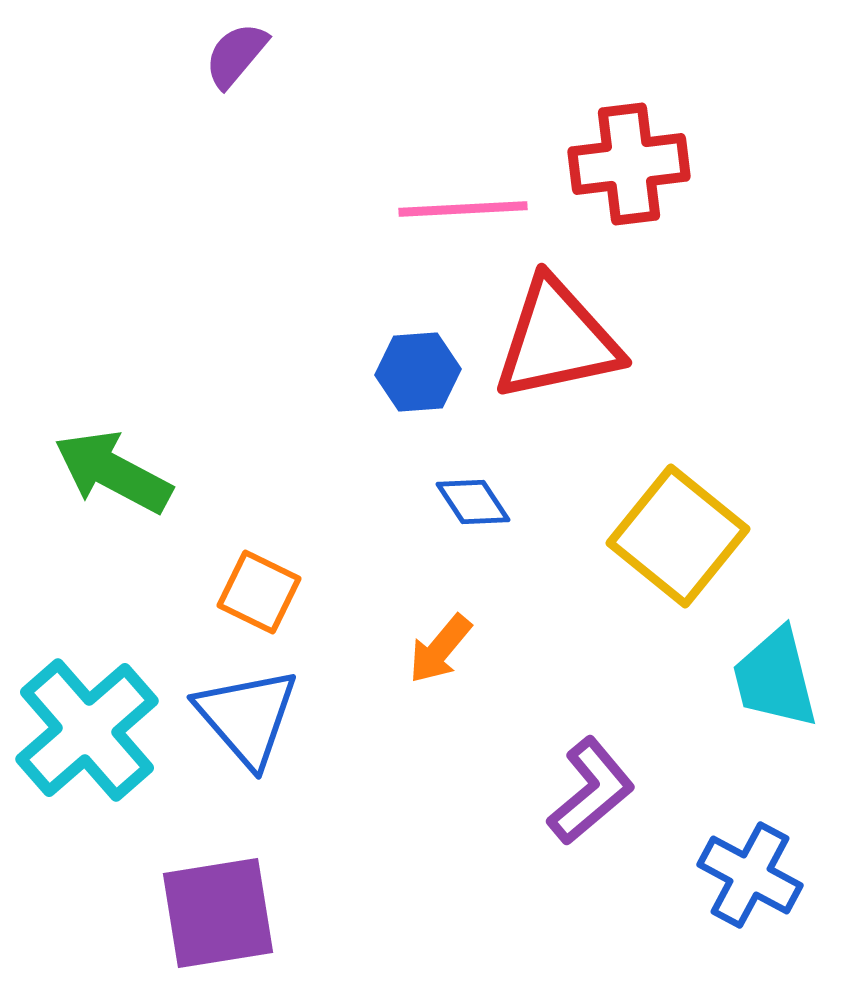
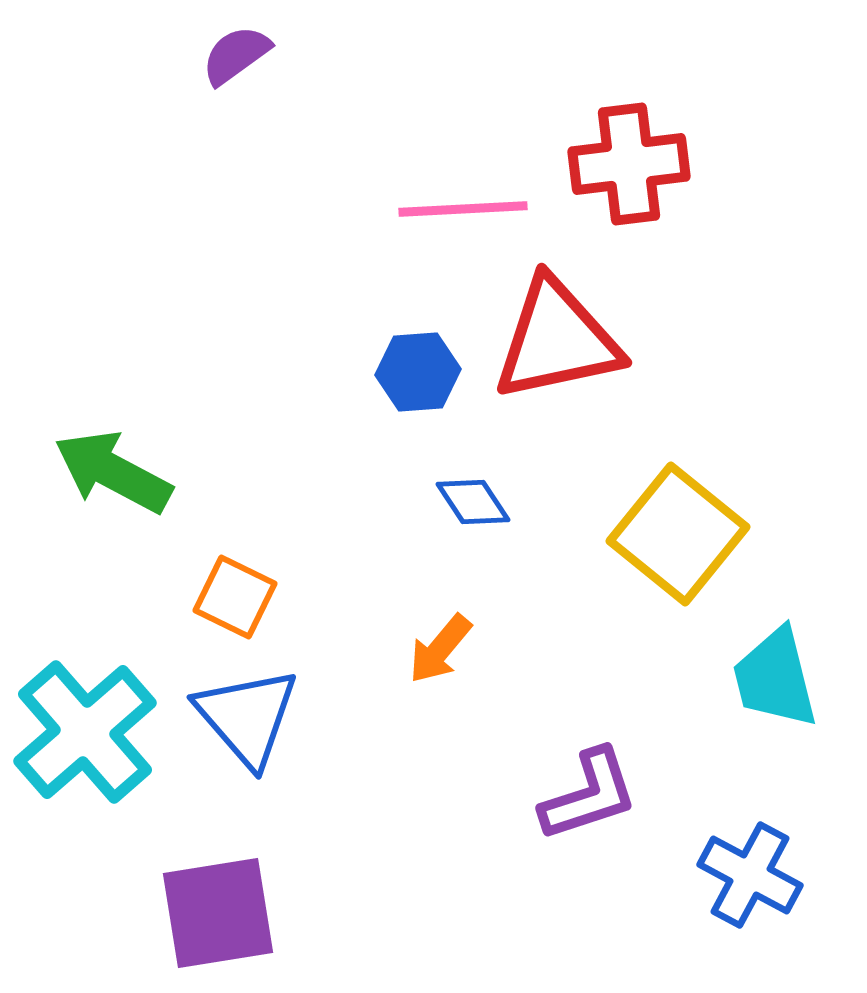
purple semicircle: rotated 14 degrees clockwise
yellow square: moved 2 px up
orange square: moved 24 px left, 5 px down
cyan cross: moved 2 px left, 2 px down
purple L-shape: moved 2 px left, 4 px down; rotated 22 degrees clockwise
